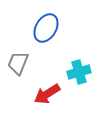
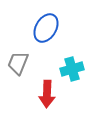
cyan cross: moved 7 px left, 3 px up
red arrow: rotated 56 degrees counterclockwise
